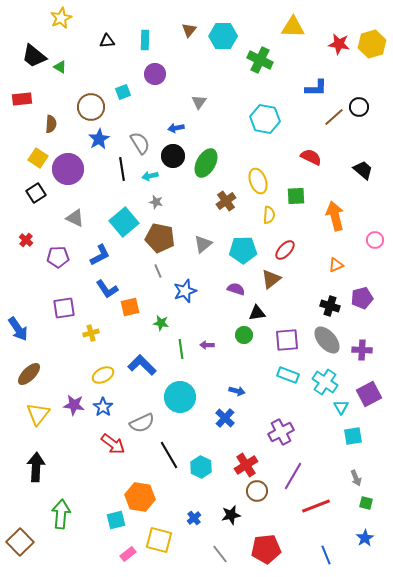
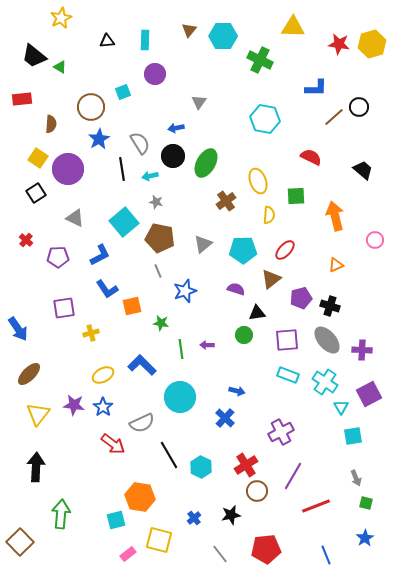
purple pentagon at (362, 298): moved 61 px left
orange square at (130, 307): moved 2 px right, 1 px up
